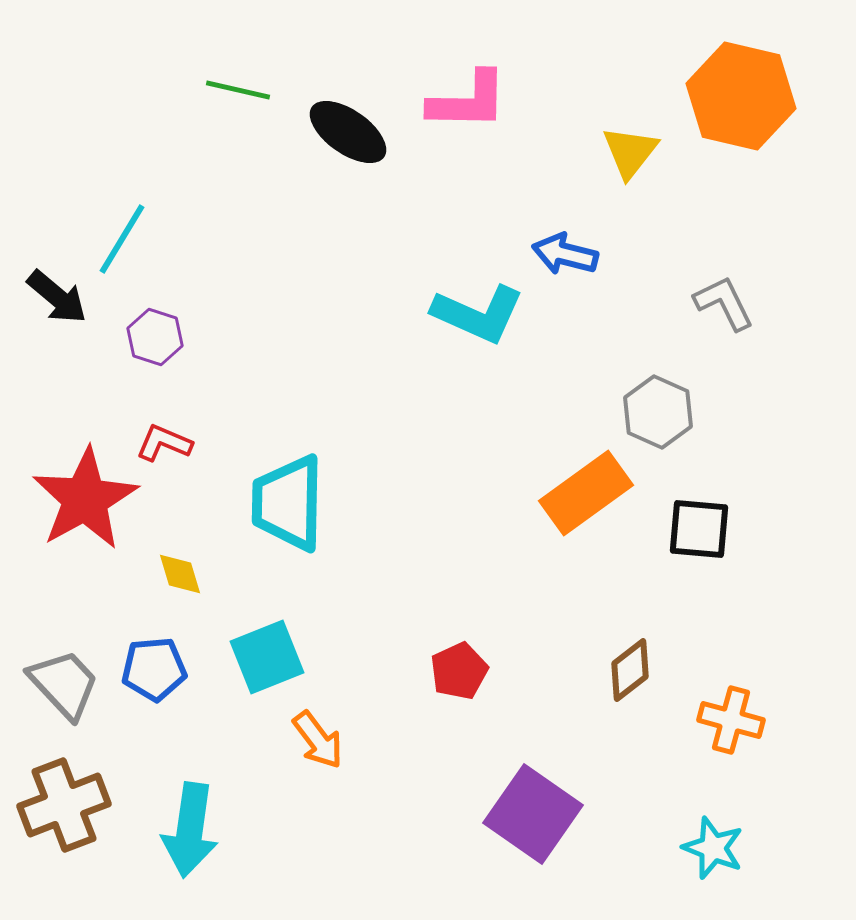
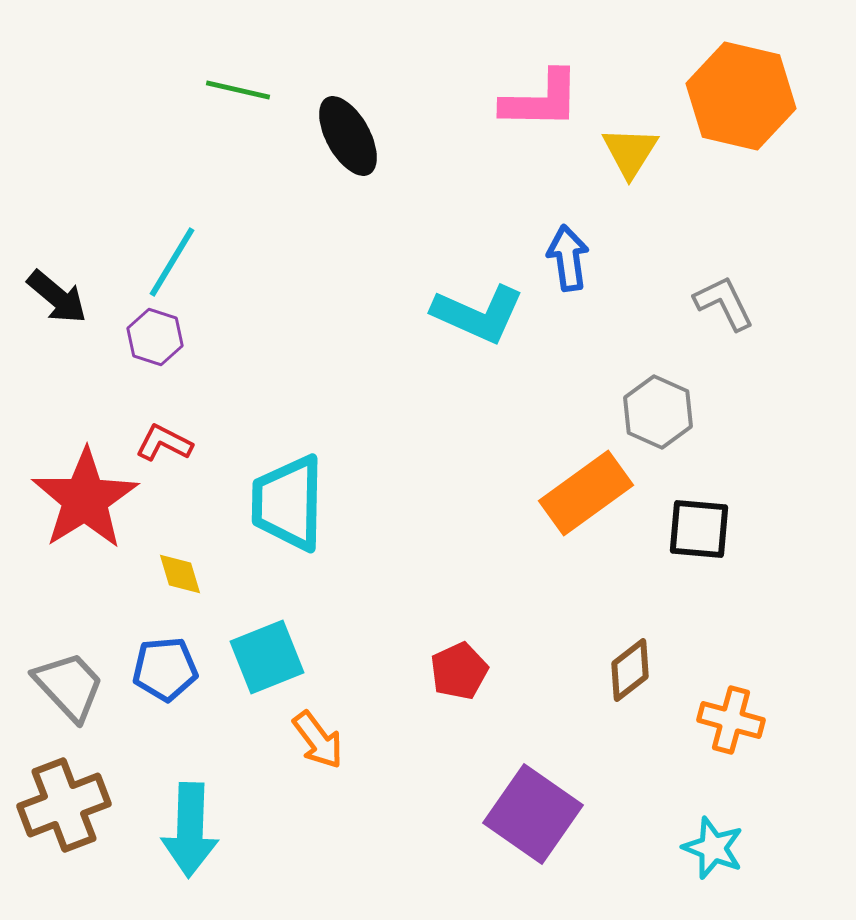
pink L-shape: moved 73 px right, 1 px up
black ellipse: moved 4 px down; rotated 26 degrees clockwise
yellow triangle: rotated 6 degrees counterclockwise
cyan line: moved 50 px right, 23 px down
blue arrow: moved 3 px right, 4 px down; rotated 68 degrees clockwise
red L-shape: rotated 4 degrees clockwise
red star: rotated 3 degrees counterclockwise
blue pentagon: moved 11 px right
gray trapezoid: moved 5 px right, 2 px down
cyan arrow: rotated 6 degrees counterclockwise
